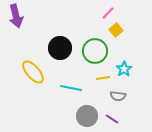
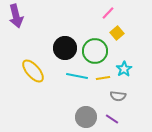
yellow square: moved 1 px right, 3 px down
black circle: moved 5 px right
yellow ellipse: moved 1 px up
cyan line: moved 6 px right, 12 px up
gray circle: moved 1 px left, 1 px down
